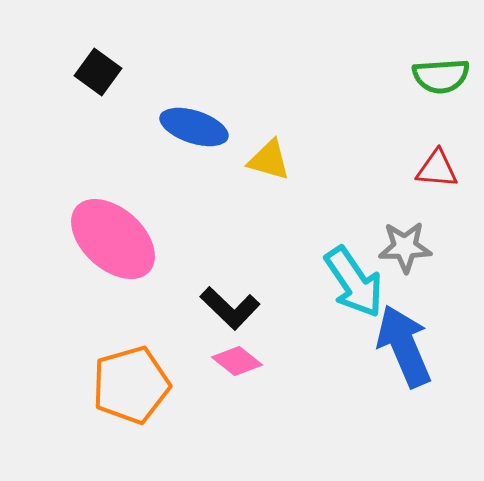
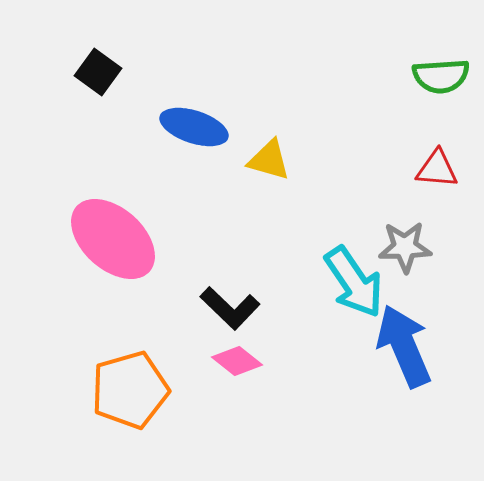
orange pentagon: moved 1 px left, 5 px down
